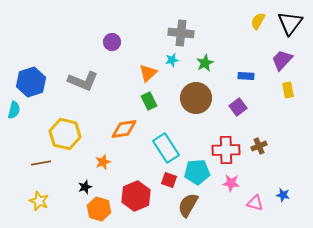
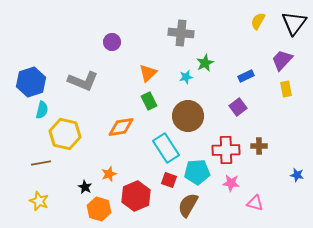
black triangle: moved 4 px right
cyan star: moved 14 px right, 17 px down
blue rectangle: rotated 28 degrees counterclockwise
yellow rectangle: moved 2 px left, 1 px up
brown circle: moved 8 px left, 18 px down
cyan semicircle: moved 28 px right
orange diamond: moved 3 px left, 2 px up
brown cross: rotated 21 degrees clockwise
orange star: moved 6 px right, 12 px down
black star: rotated 24 degrees counterclockwise
blue star: moved 14 px right, 20 px up
